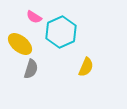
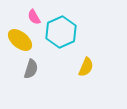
pink semicircle: rotated 28 degrees clockwise
yellow ellipse: moved 4 px up
